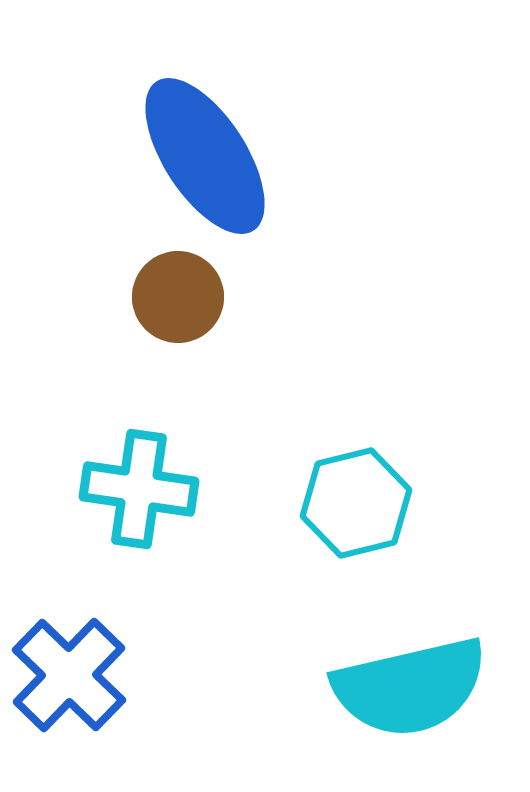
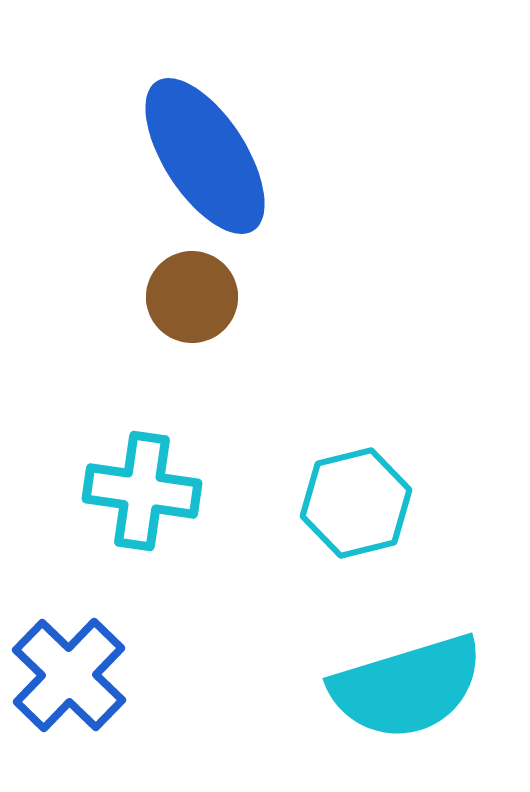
brown circle: moved 14 px right
cyan cross: moved 3 px right, 2 px down
cyan semicircle: moved 3 px left; rotated 4 degrees counterclockwise
